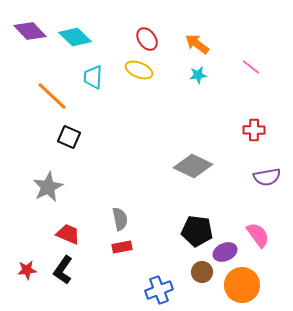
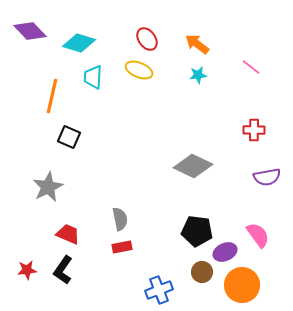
cyan diamond: moved 4 px right, 6 px down; rotated 28 degrees counterclockwise
orange line: rotated 60 degrees clockwise
